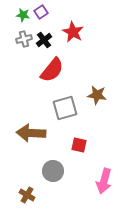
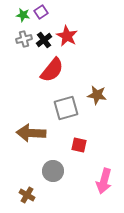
red star: moved 6 px left, 4 px down
gray square: moved 1 px right
